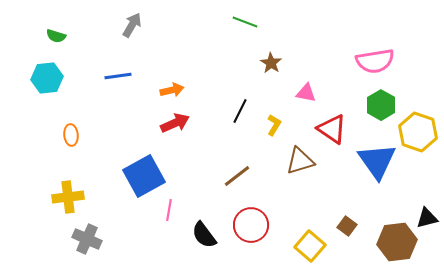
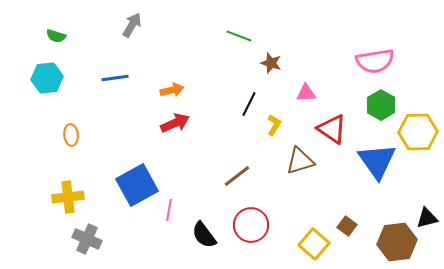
green line: moved 6 px left, 14 px down
brown star: rotated 15 degrees counterclockwise
blue line: moved 3 px left, 2 px down
pink triangle: rotated 15 degrees counterclockwise
black line: moved 9 px right, 7 px up
yellow hexagon: rotated 21 degrees counterclockwise
blue square: moved 7 px left, 9 px down
yellow square: moved 4 px right, 2 px up
